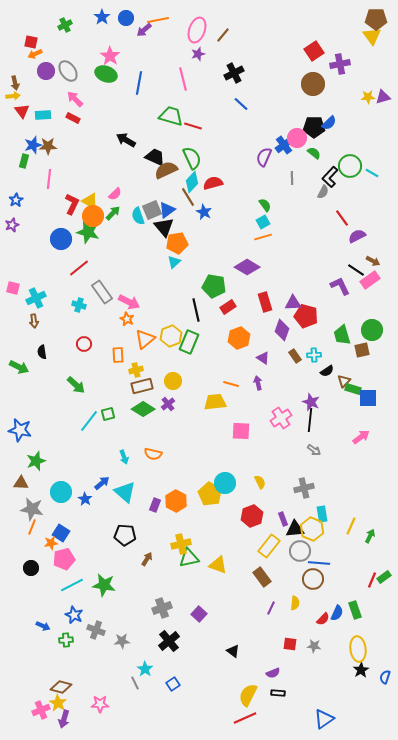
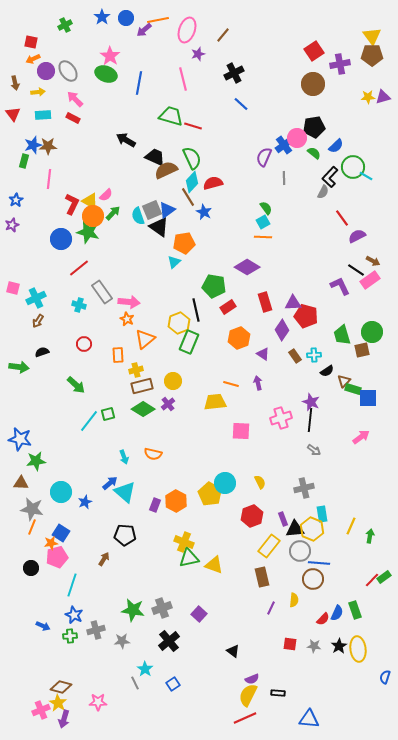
brown pentagon at (376, 19): moved 4 px left, 36 px down
pink ellipse at (197, 30): moved 10 px left
orange arrow at (35, 54): moved 2 px left, 5 px down
yellow arrow at (13, 96): moved 25 px right, 4 px up
red triangle at (22, 111): moved 9 px left, 3 px down
blue semicircle at (329, 123): moved 7 px right, 23 px down
black pentagon at (314, 127): rotated 10 degrees counterclockwise
green circle at (350, 166): moved 3 px right, 1 px down
cyan line at (372, 173): moved 6 px left, 3 px down
gray line at (292, 178): moved 8 px left
pink semicircle at (115, 194): moved 9 px left, 1 px down
green semicircle at (265, 205): moved 1 px right, 3 px down
black triangle at (164, 227): moved 5 px left; rotated 15 degrees counterclockwise
orange line at (263, 237): rotated 18 degrees clockwise
orange pentagon at (177, 243): moved 7 px right
pink arrow at (129, 302): rotated 20 degrees counterclockwise
brown arrow at (34, 321): moved 4 px right; rotated 40 degrees clockwise
purple diamond at (282, 330): rotated 15 degrees clockwise
green circle at (372, 330): moved 2 px down
yellow hexagon at (171, 336): moved 8 px right, 13 px up
black semicircle at (42, 352): rotated 80 degrees clockwise
purple triangle at (263, 358): moved 4 px up
green arrow at (19, 367): rotated 18 degrees counterclockwise
pink cross at (281, 418): rotated 15 degrees clockwise
blue star at (20, 430): moved 9 px down
green star at (36, 461): rotated 12 degrees clockwise
blue arrow at (102, 483): moved 8 px right
blue star at (85, 499): moved 3 px down; rotated 16 degrees clockwise
green arrow at (370, 536): rotated 16 degrees counterclockwise
yellow cross at (181, 544): moved 3 px right, 2 px up; rotated 36 degrees clockwise
pink pentagon at (64, 559): moved 7 px left, 2 px up
brown arrow at (147, 559): moved 43 px left
yellow triangle at (218, 565): moved 4 px left
brown rectangle at (262, 577): rotated 24 degrees clockwise
red line at (372, 580): rotated 21 degrees clockwise
cyan line at (72, 585): rotated 45 degrees counterclockwise
green star at (104, 585): moved 29 px right, 25 px down
yellow semicircle at (295, 603): moved 1 px left, 3 px up
gray cross at (96, 630): rotated 36 degrees counterclockwise
green cross at (66, 640): moved 4 px right, 4 px up
black star at (361, 670): moved 22 px left, 24 px up
purple semicircle at (273, 673): moved 21 px left, 6 px down
pink star at (100, 704): moved 2 px left, 2 px up
blue triangle at (324, 719): moved 15 px left; rotated 40 degrees clockwise
